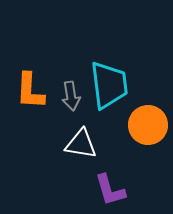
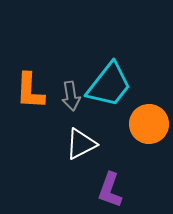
cyan trapezoid: rotated 45 degrees clockwise
orange circle: moved 1 px right, 1 px up
white triangle: rotated 36 degrees counterclockwise
purple L-shape: rotated 36 degrees clockwise
